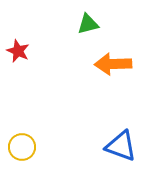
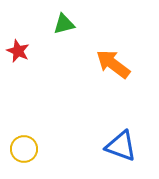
green triangle: moved 24 px left
orange arrow: rotated 39 degrees clockwise
yellow circle: moved 2 px right, 2 px down
